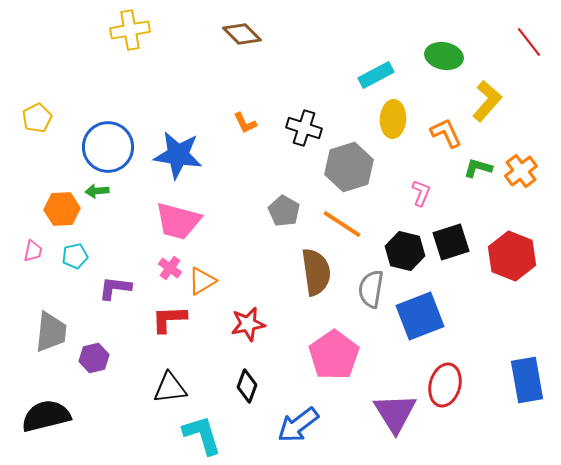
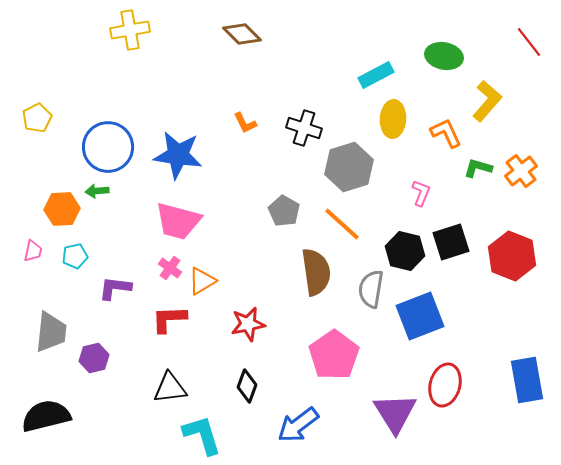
orange line at (342, 224): rotated 9 degrees clockwise
